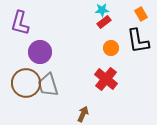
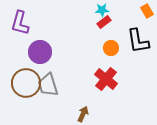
orange rectangle: moved 6 px right, 3 px up
